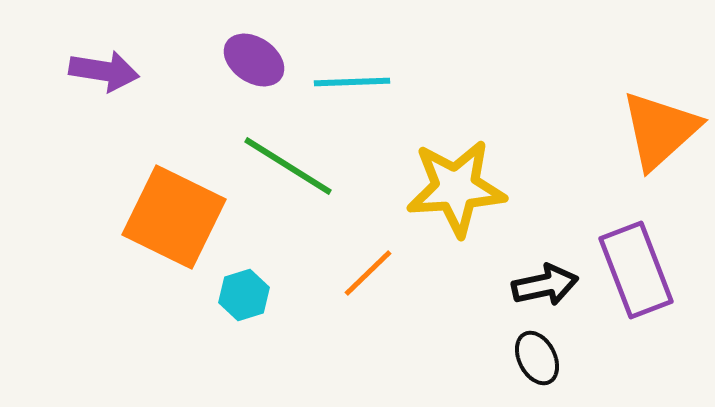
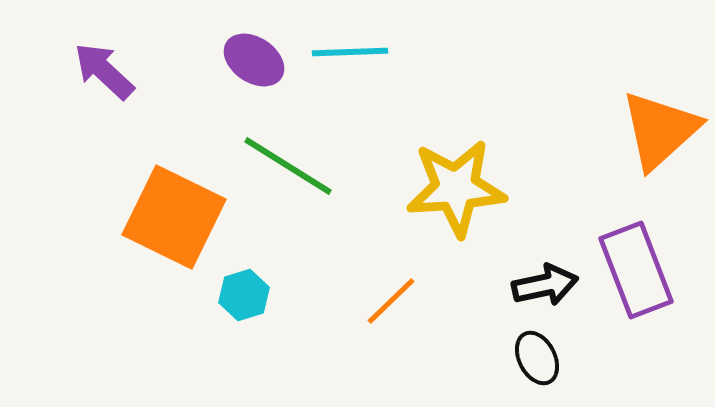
purple arrow: rotated 146 degrees counterclockwise
cyan line: moved 2 px left, 30 px up
orange line: moved 23 px right, 28 px down
